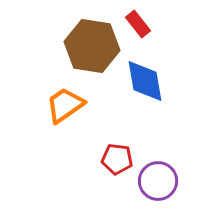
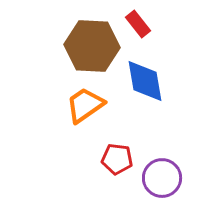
brown hexagon: rotated 6 degrees counterclockwise
orange trapezoid: moved 20 px right
purple circle: moved 4 px right, 3 px up
